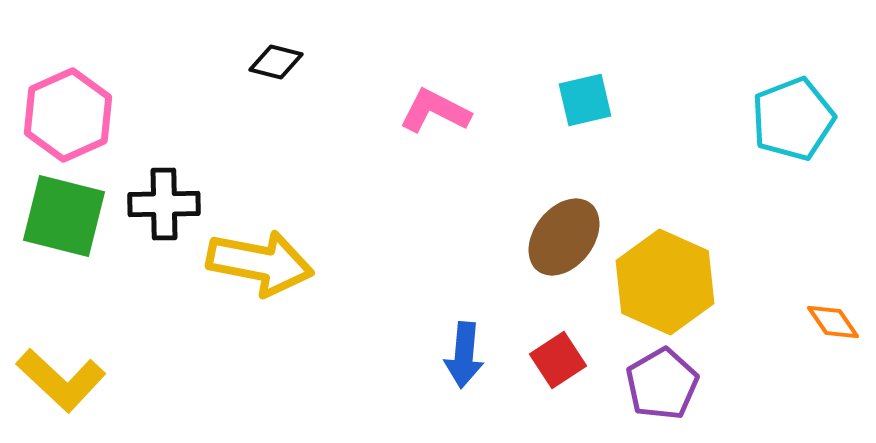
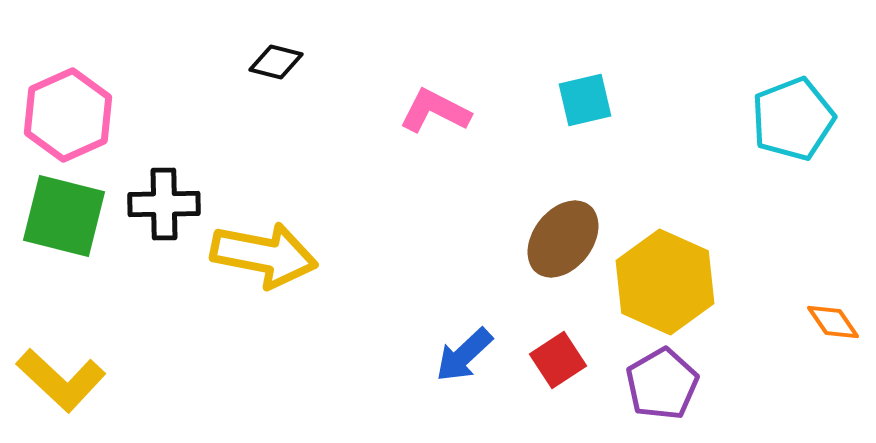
brown ellipse: moved 1 px left, 2 px down
yellow arrow: moved 4 px right, 8 px up
blue arrow: rotated 42 degrees clockwise
